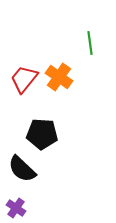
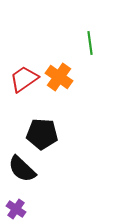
red trapezoid: rotated 16 degrees clockwise
purple cross: moved 1 px down
